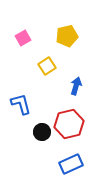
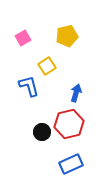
blue arrow: moved 7 px down
blue L-shape: moved 8 px right, 18 px up
